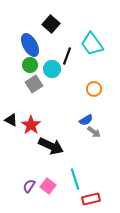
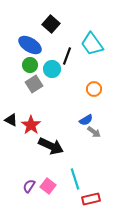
blue ellipse: rotated 30 degrees counterclockwise
